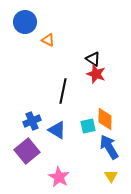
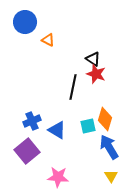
black line: moved 10 px right, 4 px up
orange diamond: rotated 15 degrees clockwise
pink star: moved 1 px left; rotated 25 degrees counterclockwise
